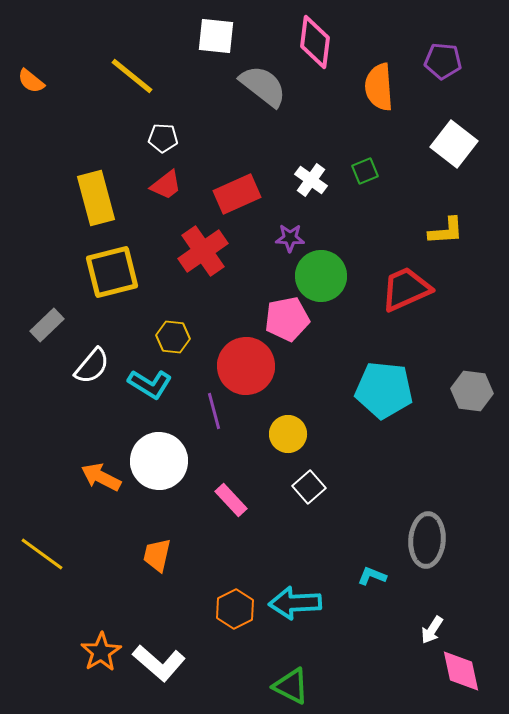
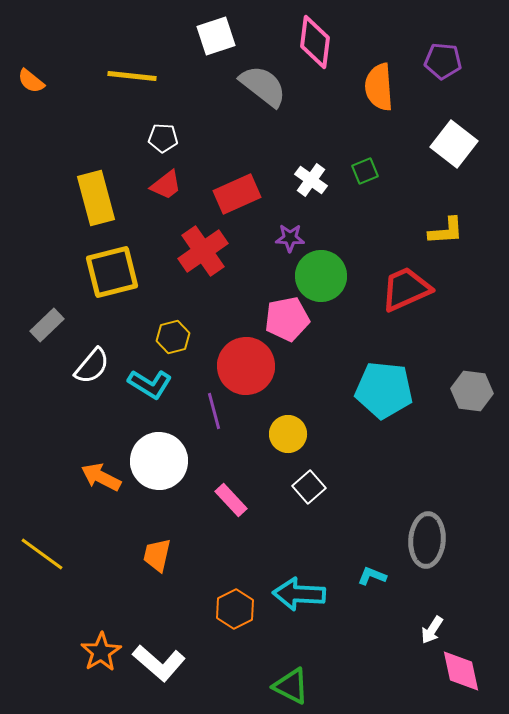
white square at (216, 36): rotated 24 degrees counterclockwise
yellow line at (132, 76): rotated 33 degrees counterclockwise
yellow hexagon at (173, 337): rotated 20 degrees counterclockwise
cyan arrow at (295, 603): moved 4 px right, 9 px up; rotated 6 degrees clockwise
